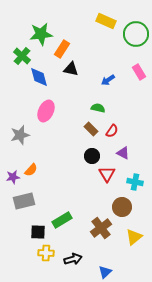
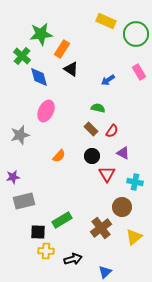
black triangle: rotated 21 degrees clockwise
orange semicircle: moved 28 px right, 14 px up
yellow cross: moved 2 px up
